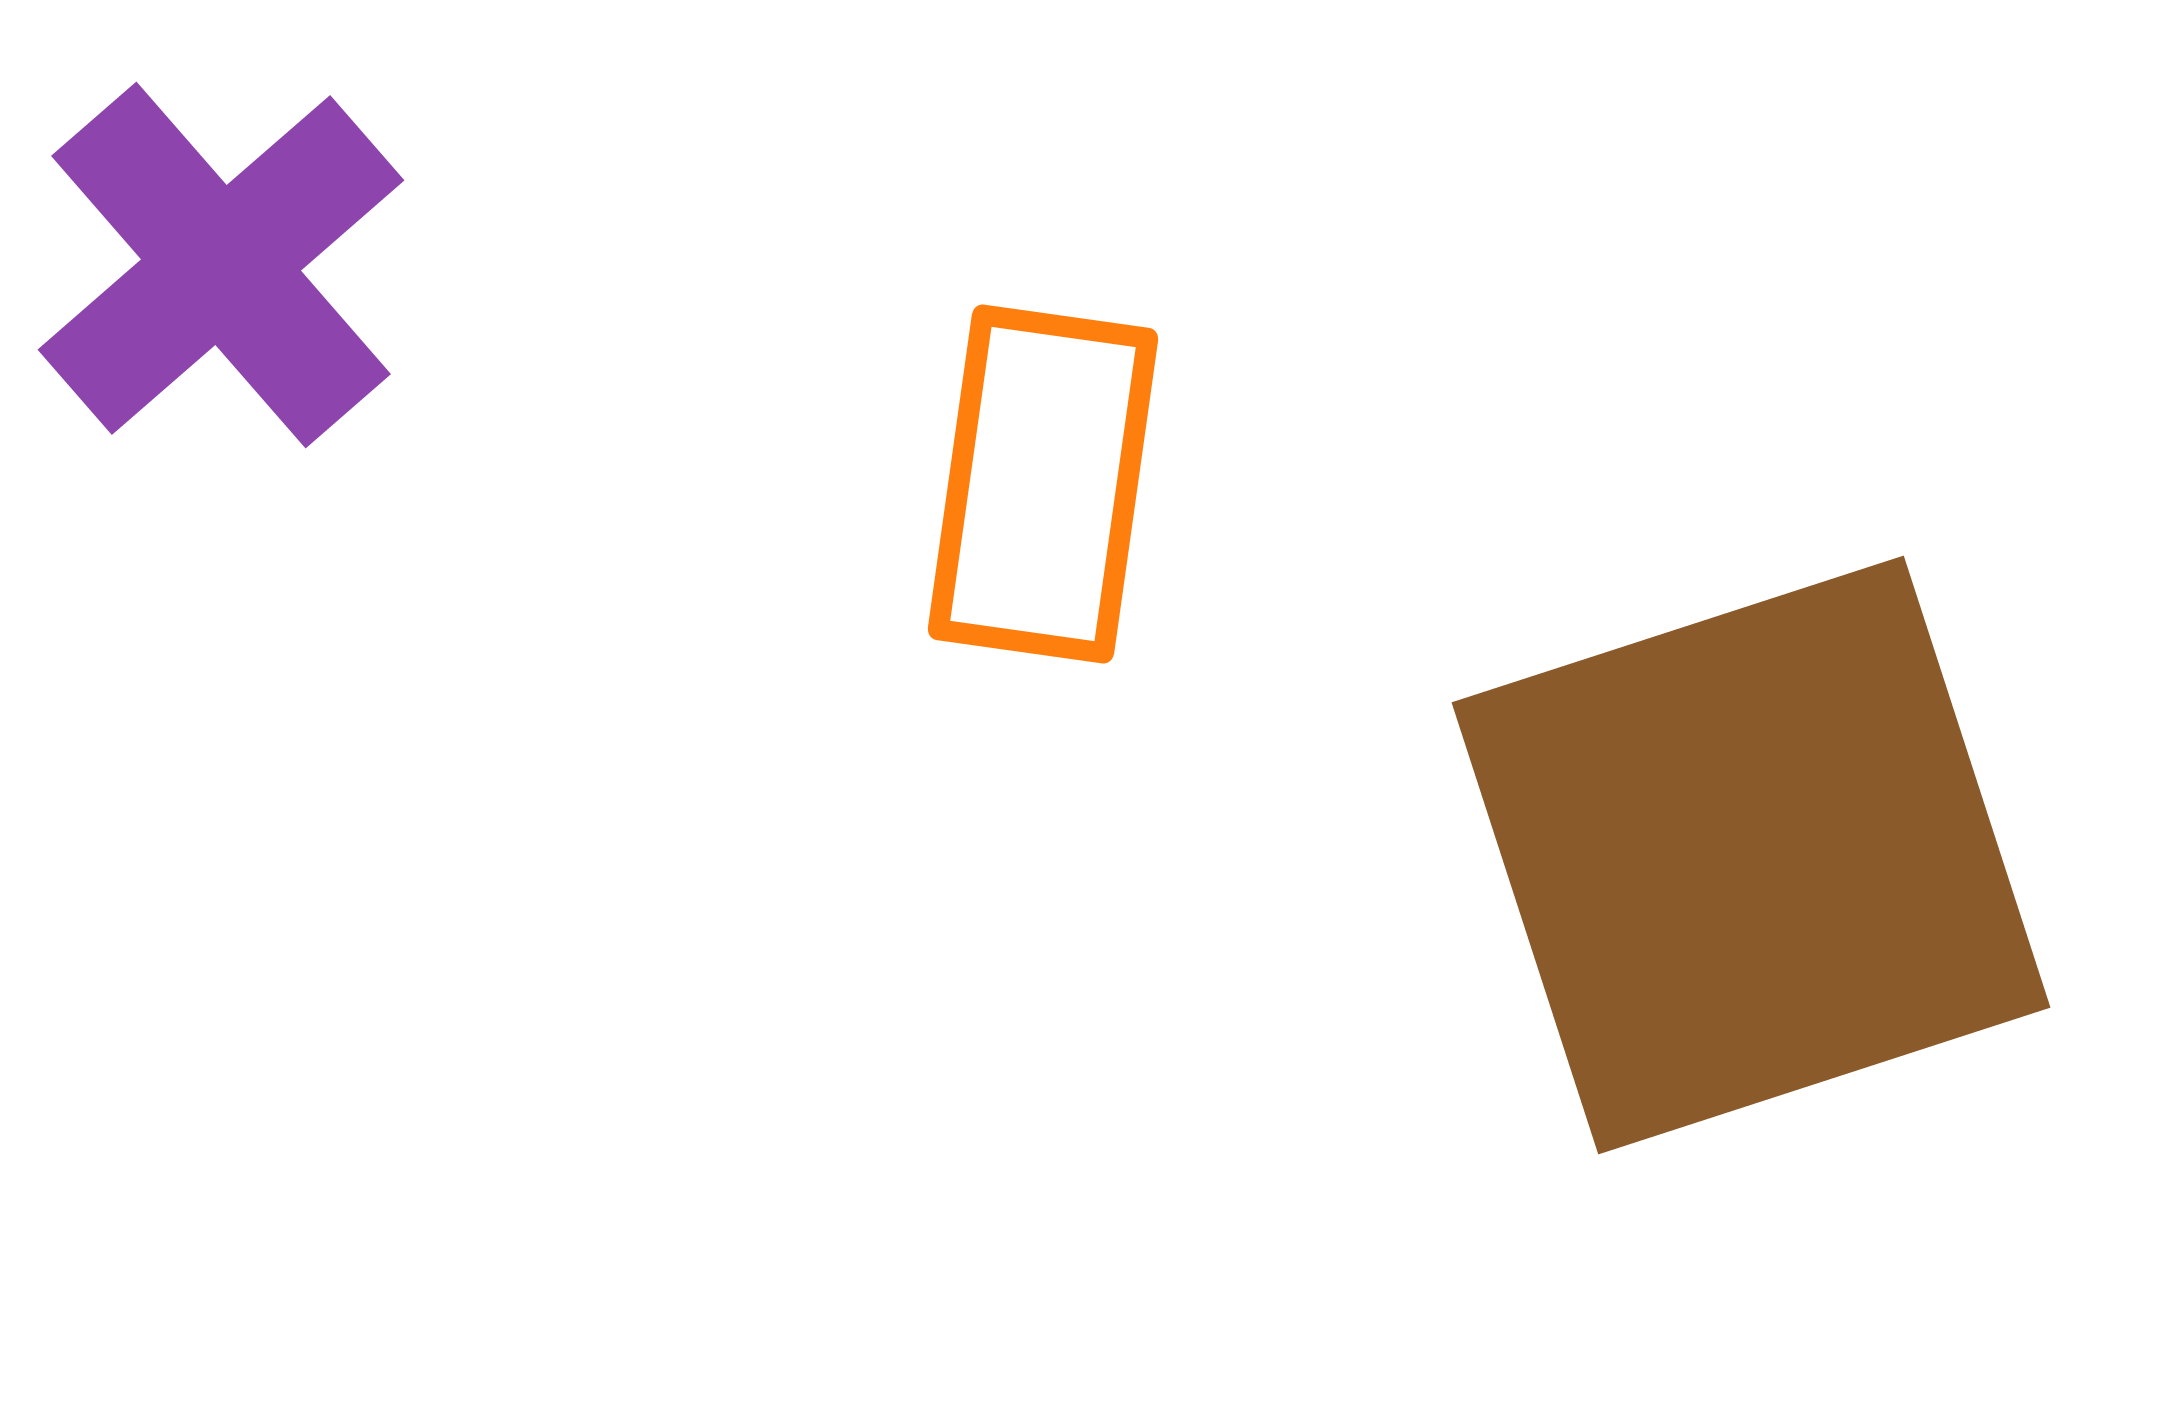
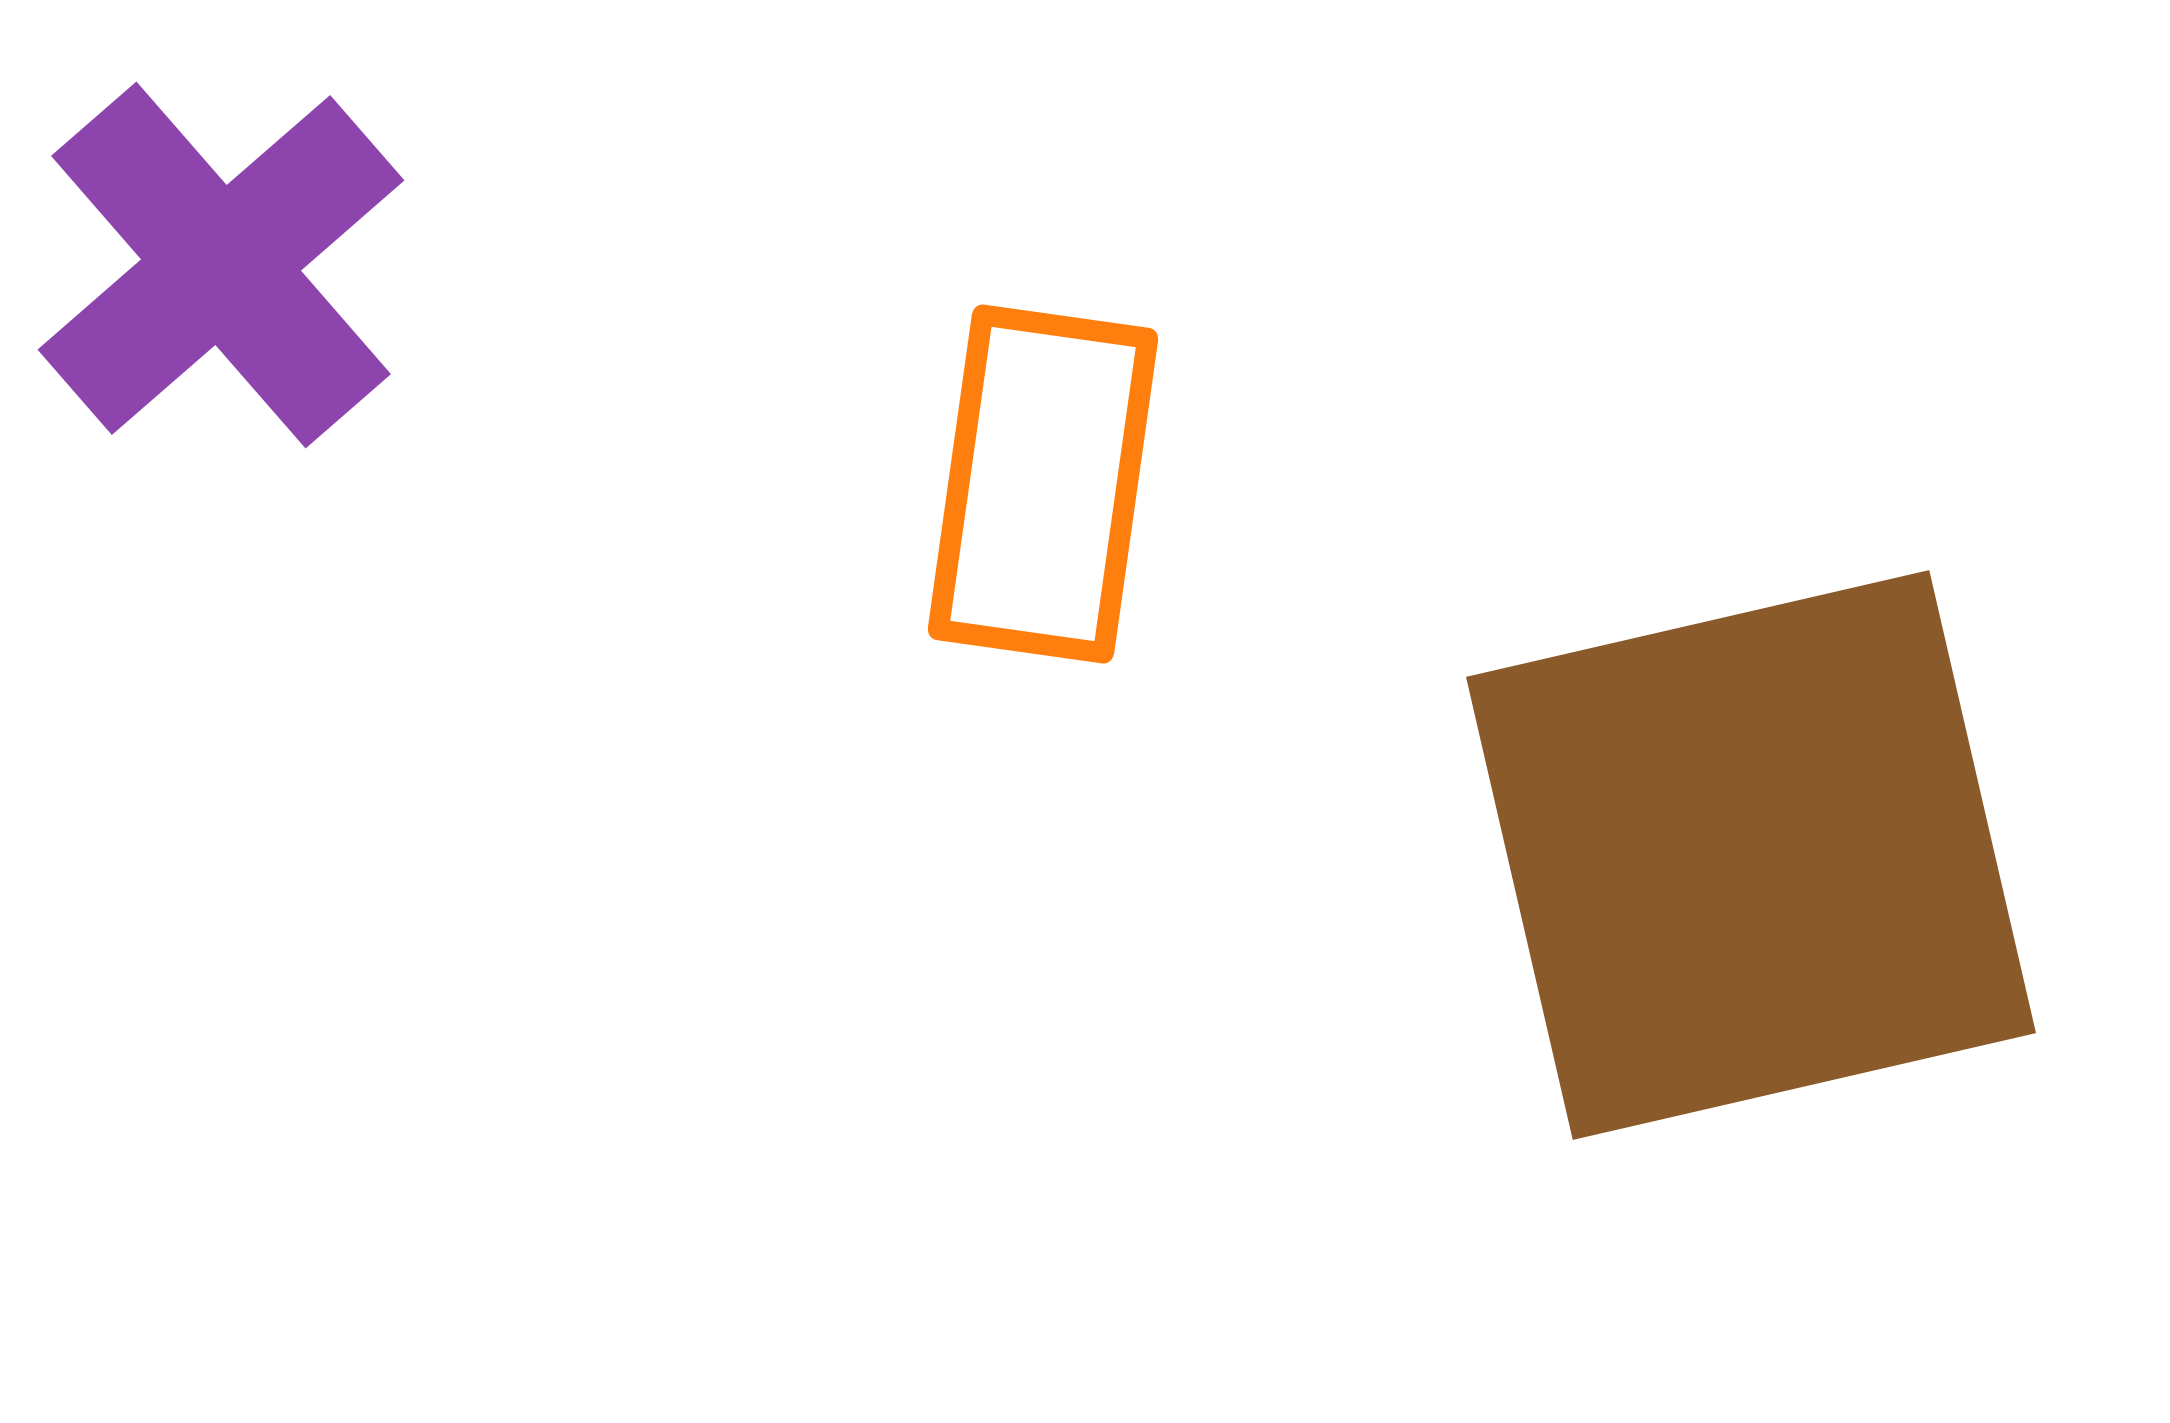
brown square: rotated 5 degrees clockwise
